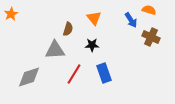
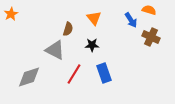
gray triangle: rotated 30 degrees clockwise
